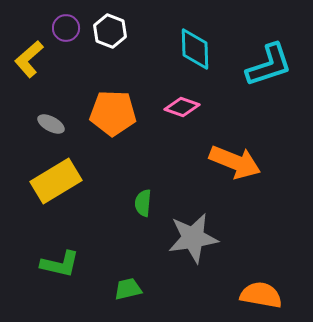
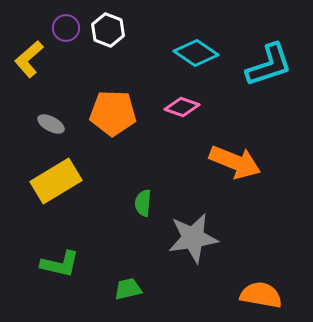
white hexagon: moved 2 px left, 1 px up
cyan diamond: moved 1 px right, 4 px down; rotated 54 degrees counterclockwise
